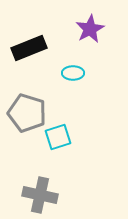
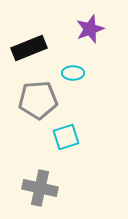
purple star: rotated 8 degrees clockwise
gray pentagon: moved 11 px right, 13 px up; rotated 21 degrees counterclockwise
cyan square: moved 8 px right
gray cross: moved 7 px up
